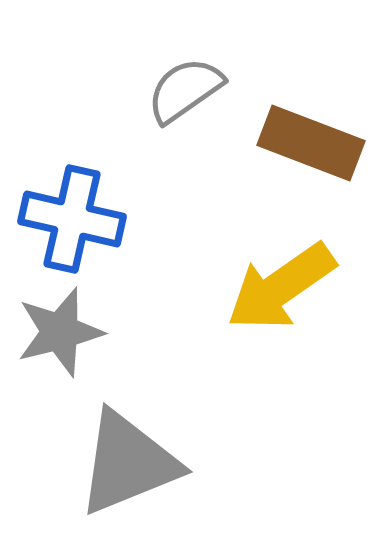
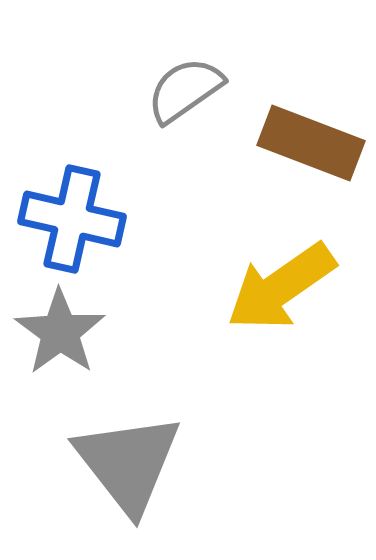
gray star: rotated 22 degrees counterclockwise
gray triangle: rotated 46 degrees counterclockwise
